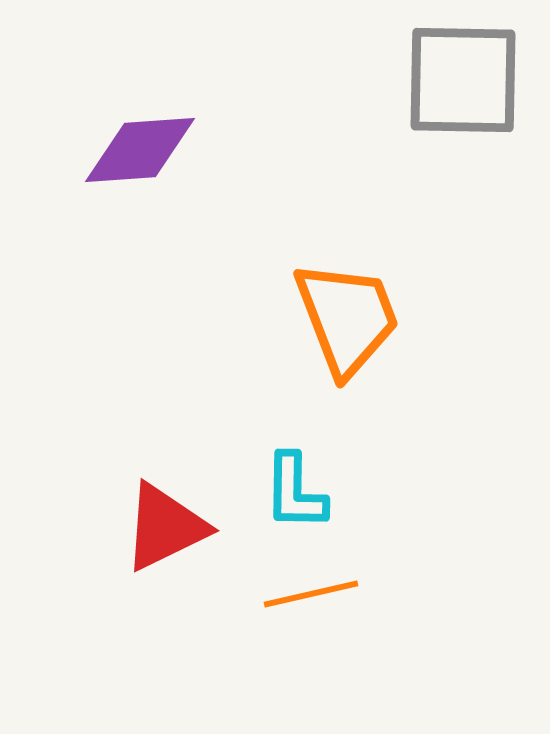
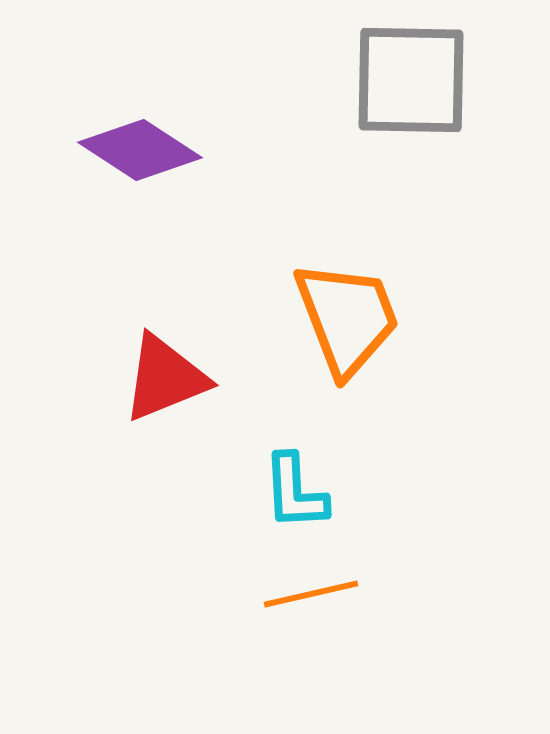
gray square: moved 52 px left
purple diamond: rotated 37 degrees clockwise
cyan L-shape: rotated 4 degrees counterclockwise
red triangle: moved 149 px up; rotated 4 degrees clockwise
